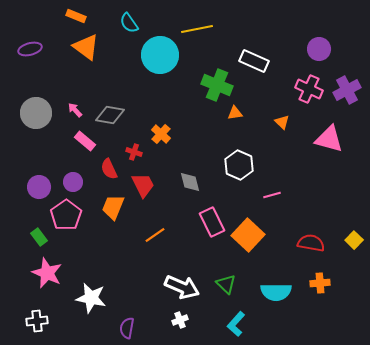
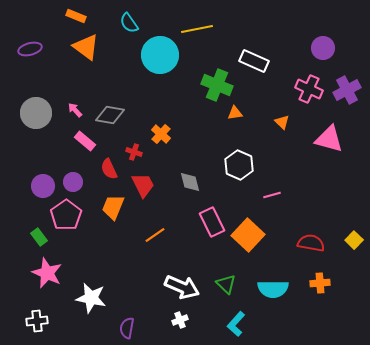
purple circle at (319, 49): moved 4 px right, 1 px up
purple circle at (39, 187): moved 4 px right, 1 px up
cyan semicircle at (276, 292): moved 3 px left, 3 px up
